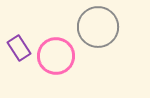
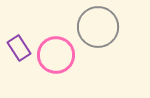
pink circle: moved 1 px up
